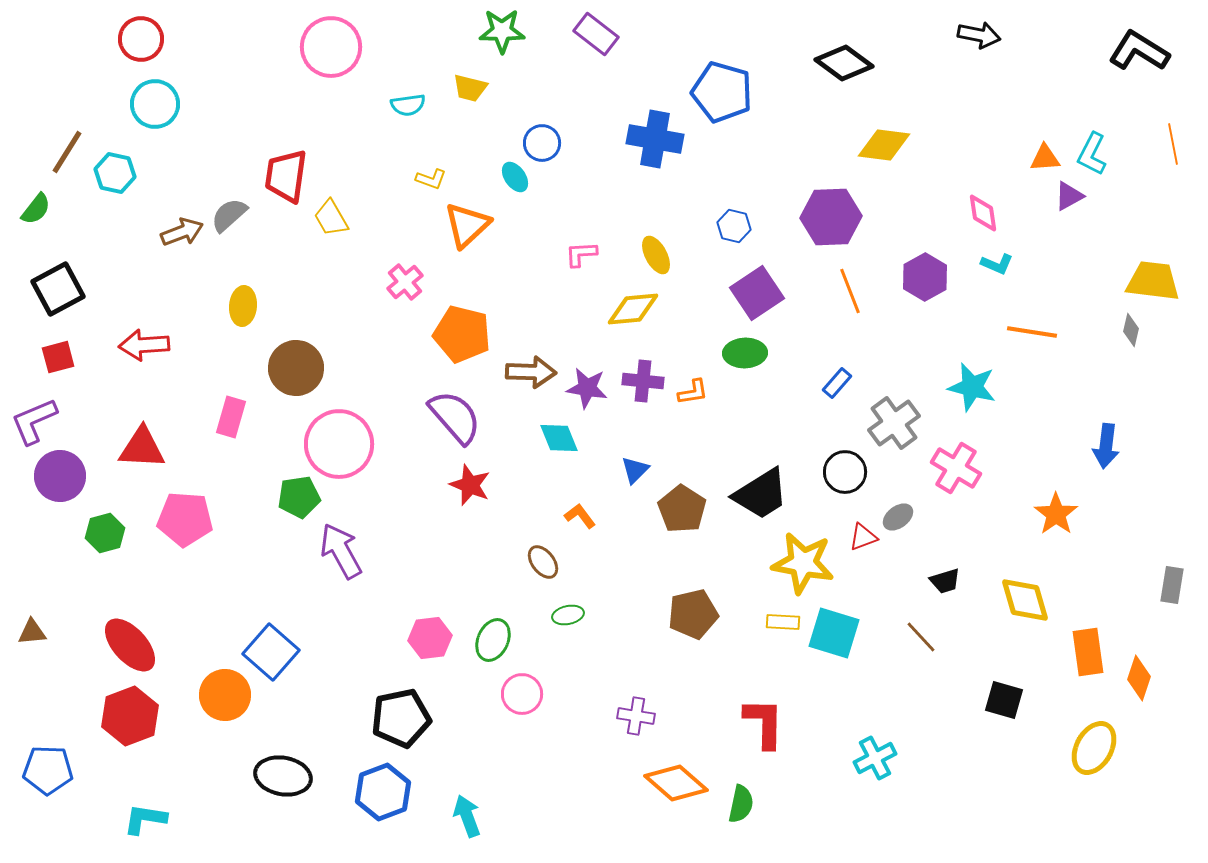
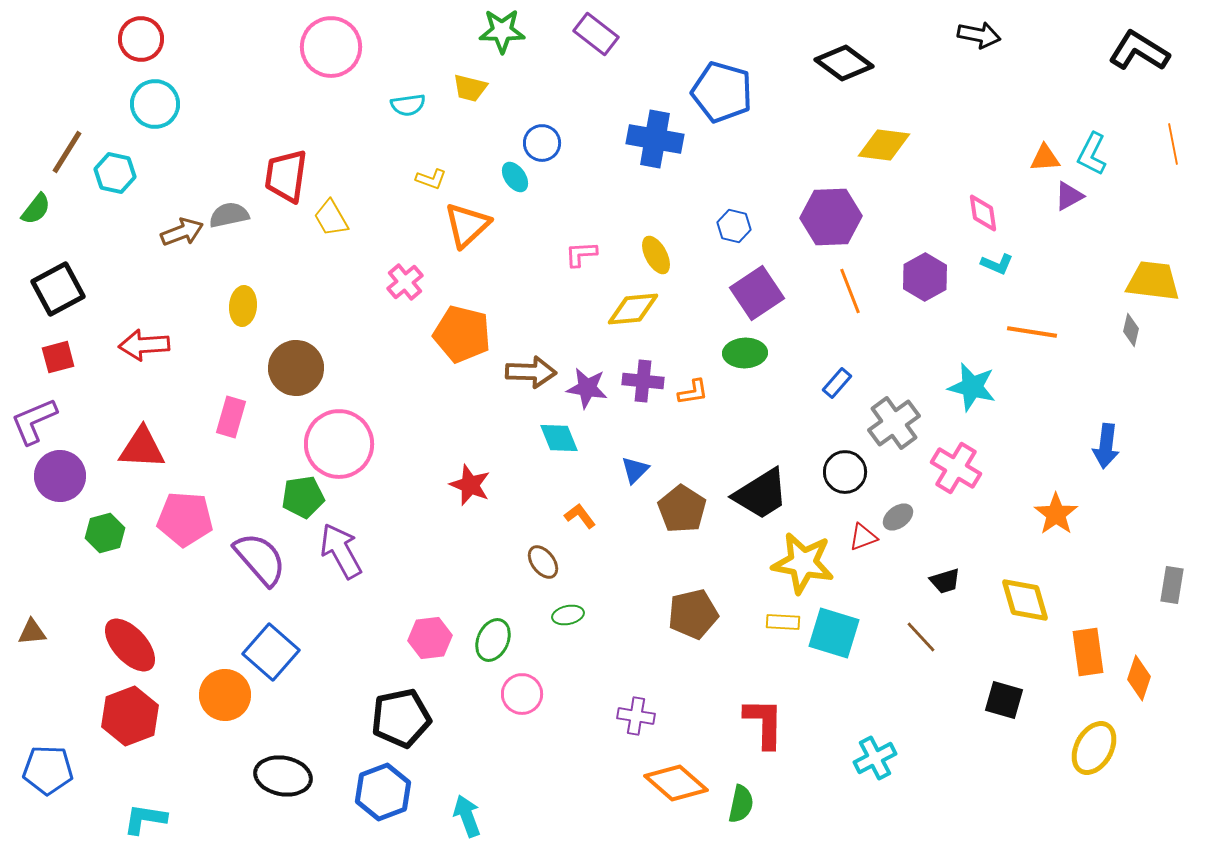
gray semicircle at (229, 215): rotated 30 degrees clockwise
purple semicircle at (455, 417): moved 195 px left, 142 px down
green pentagon at (299, 497): moved 4 px right
